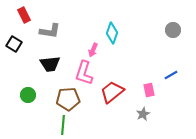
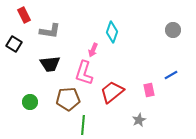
cyan diamond: moved 1 px up
green circle: moved 2 px right, 7 px down
gray star: moved 4 px left, 6 px down
green line: moved 20 px right
